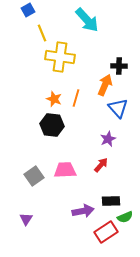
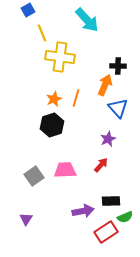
black cross: moved 1 px left
orange star: rotated 28 degrees clockwise
black hexagon: rotated 25 degrees counterclockwise
